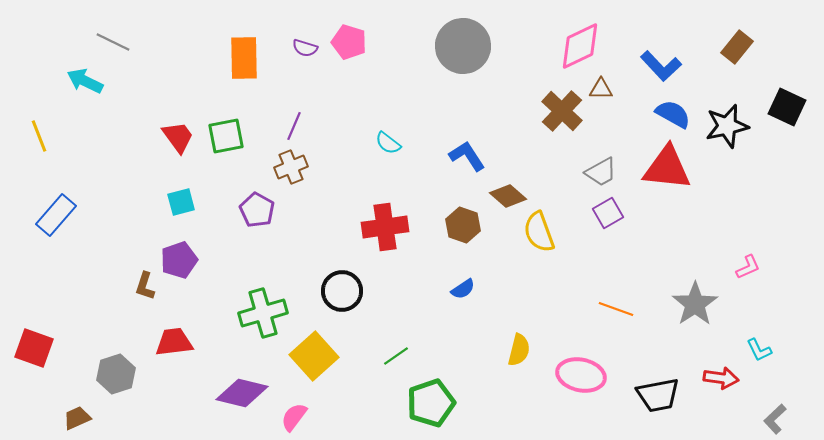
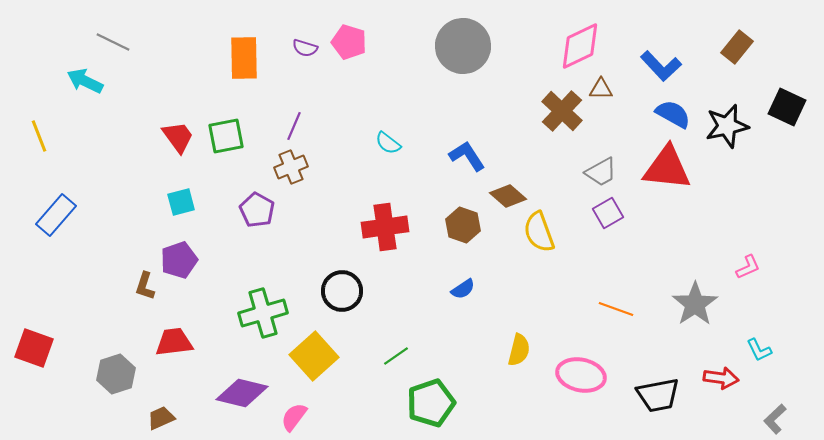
brown trapezoid at (77, 418): moved 84 px right
